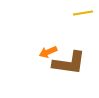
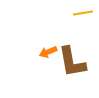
brown L-shape: moved 3 px right, 1 px up; rotated 72 degrees clockwise
